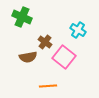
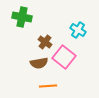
green cross: rotated 12 degrees counterclockwise
brown semicircle: moved 11 px right, 6 px down
